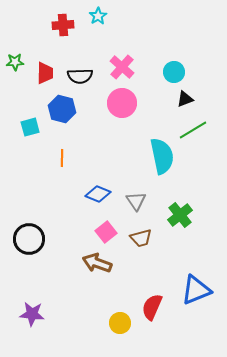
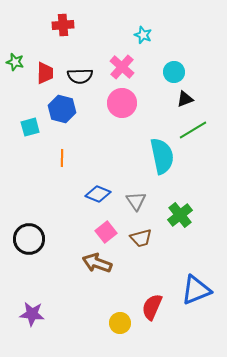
cyan star: moved 45 px right, 19 px down; rotated 18 degrees counterclockwise
green star: rotated 18 degrees clockwise
